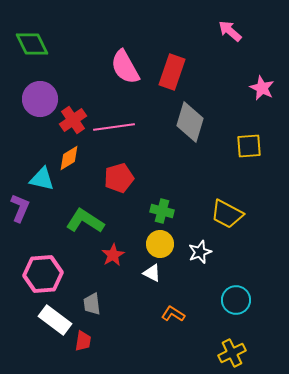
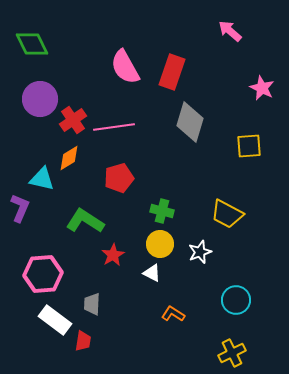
gray trapezoid: rotated 10 degrees clockwise
